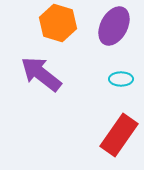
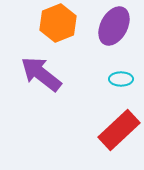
orange hexagon: rotated 21 degrees clockwise
red rectangle: moved 5 px up; rotated 12 degrees clockwise
